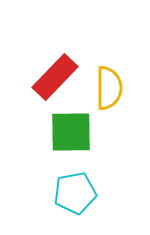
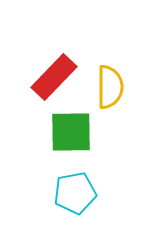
red rectangle: moved 1 px left
yellow semicircle: moved 1 px right, 1 px up
